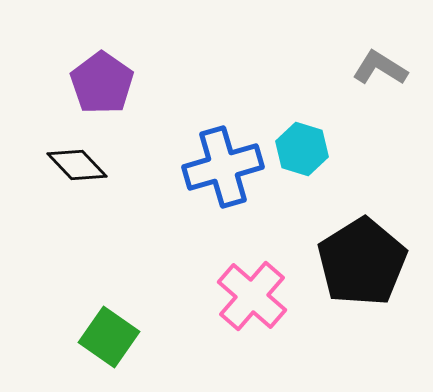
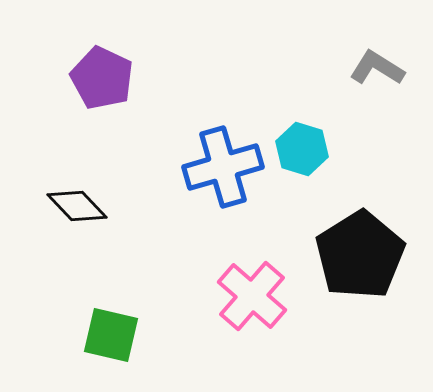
gray L-shape: moved 3 px left
purple pentagon: moved 5 px up; rotated 10 degrees counterclockwise
black diamond: moved 41 px down
black pentagon: moved 2 px left, 7 px up
green square: moved 2 px right, 2 px up; rotated 22 degrees counterclockwise
